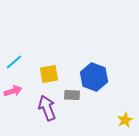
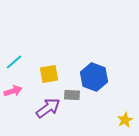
purple arrow: moved 1 px right; rotated 75 degrees clockwise
